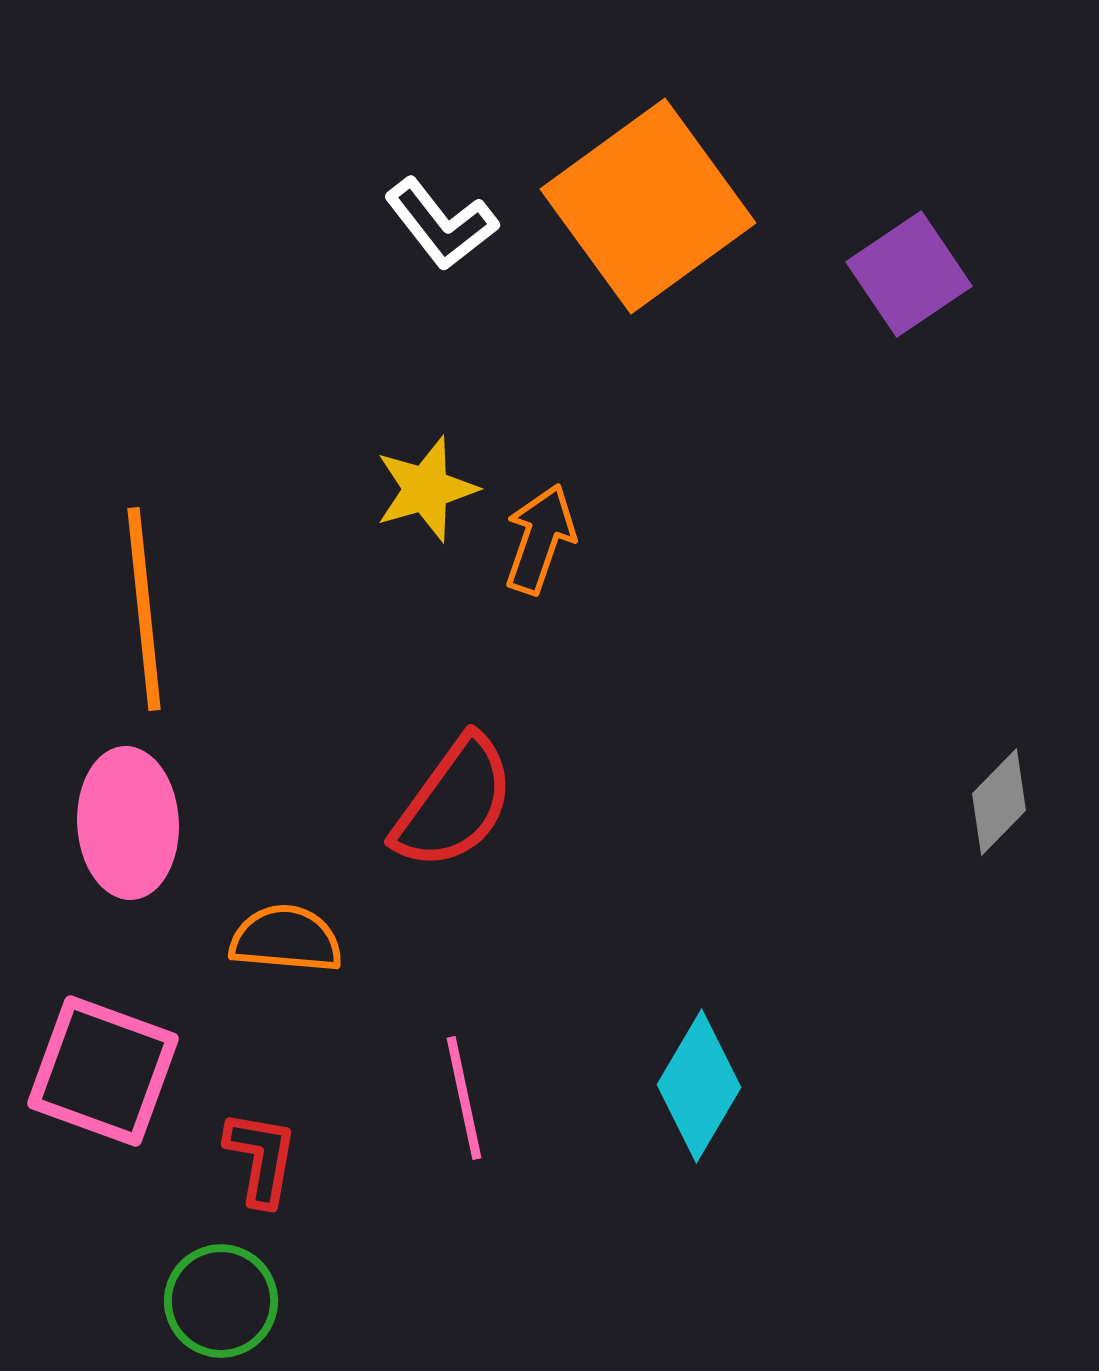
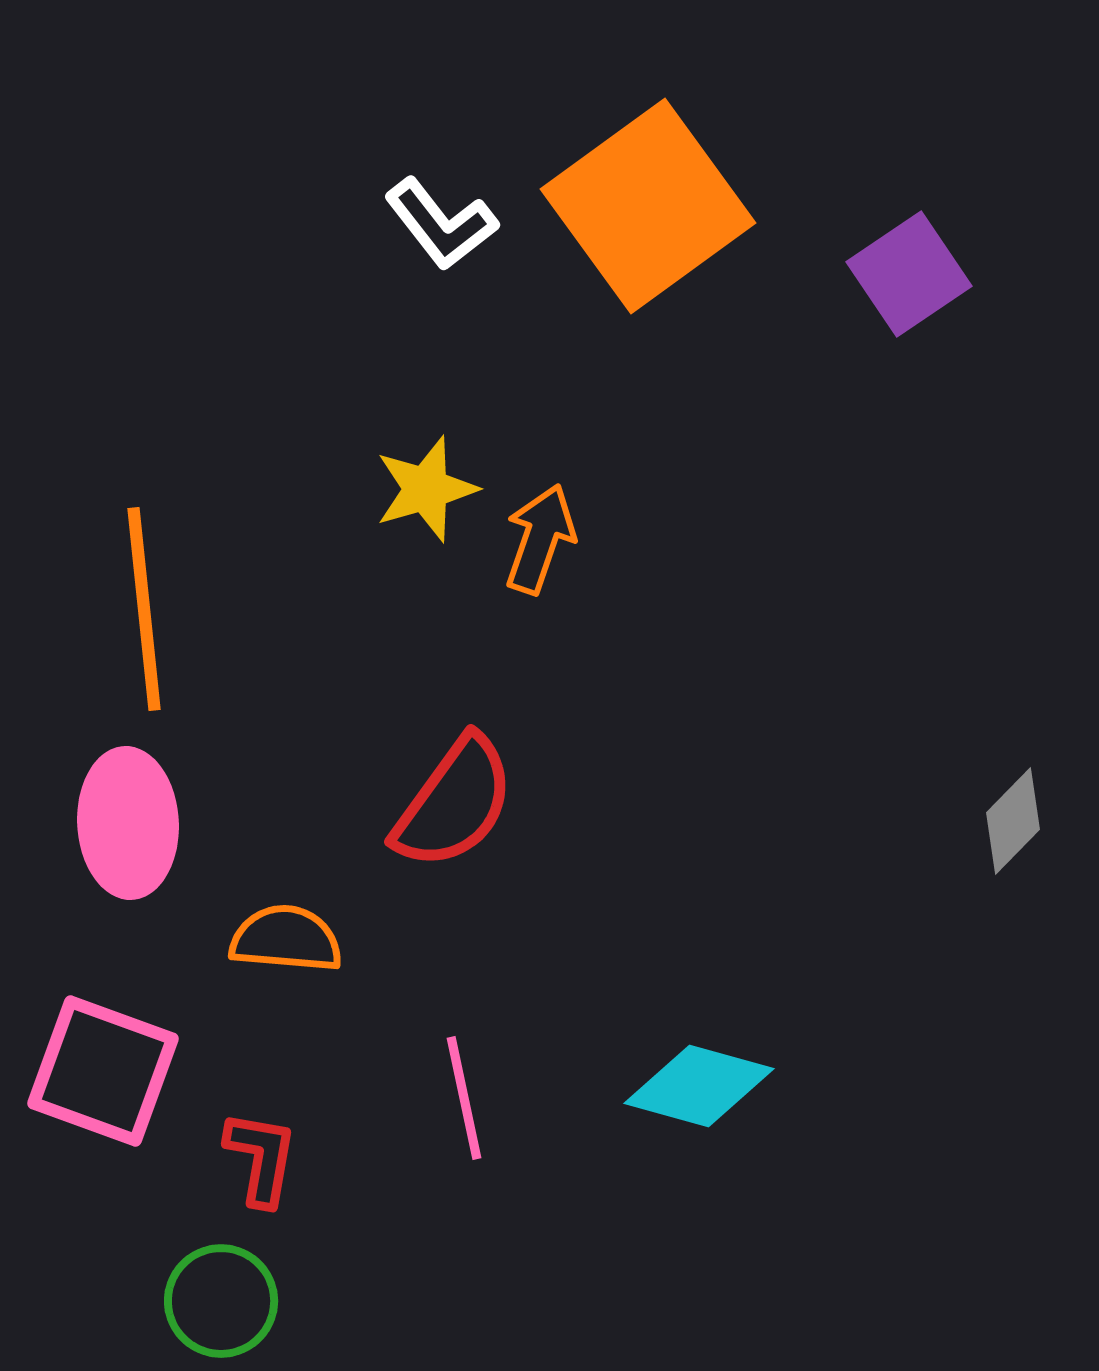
gray diamond: moved 14 px right, 19 px down
cyan diamond: rotated 75 degrees clockwise
